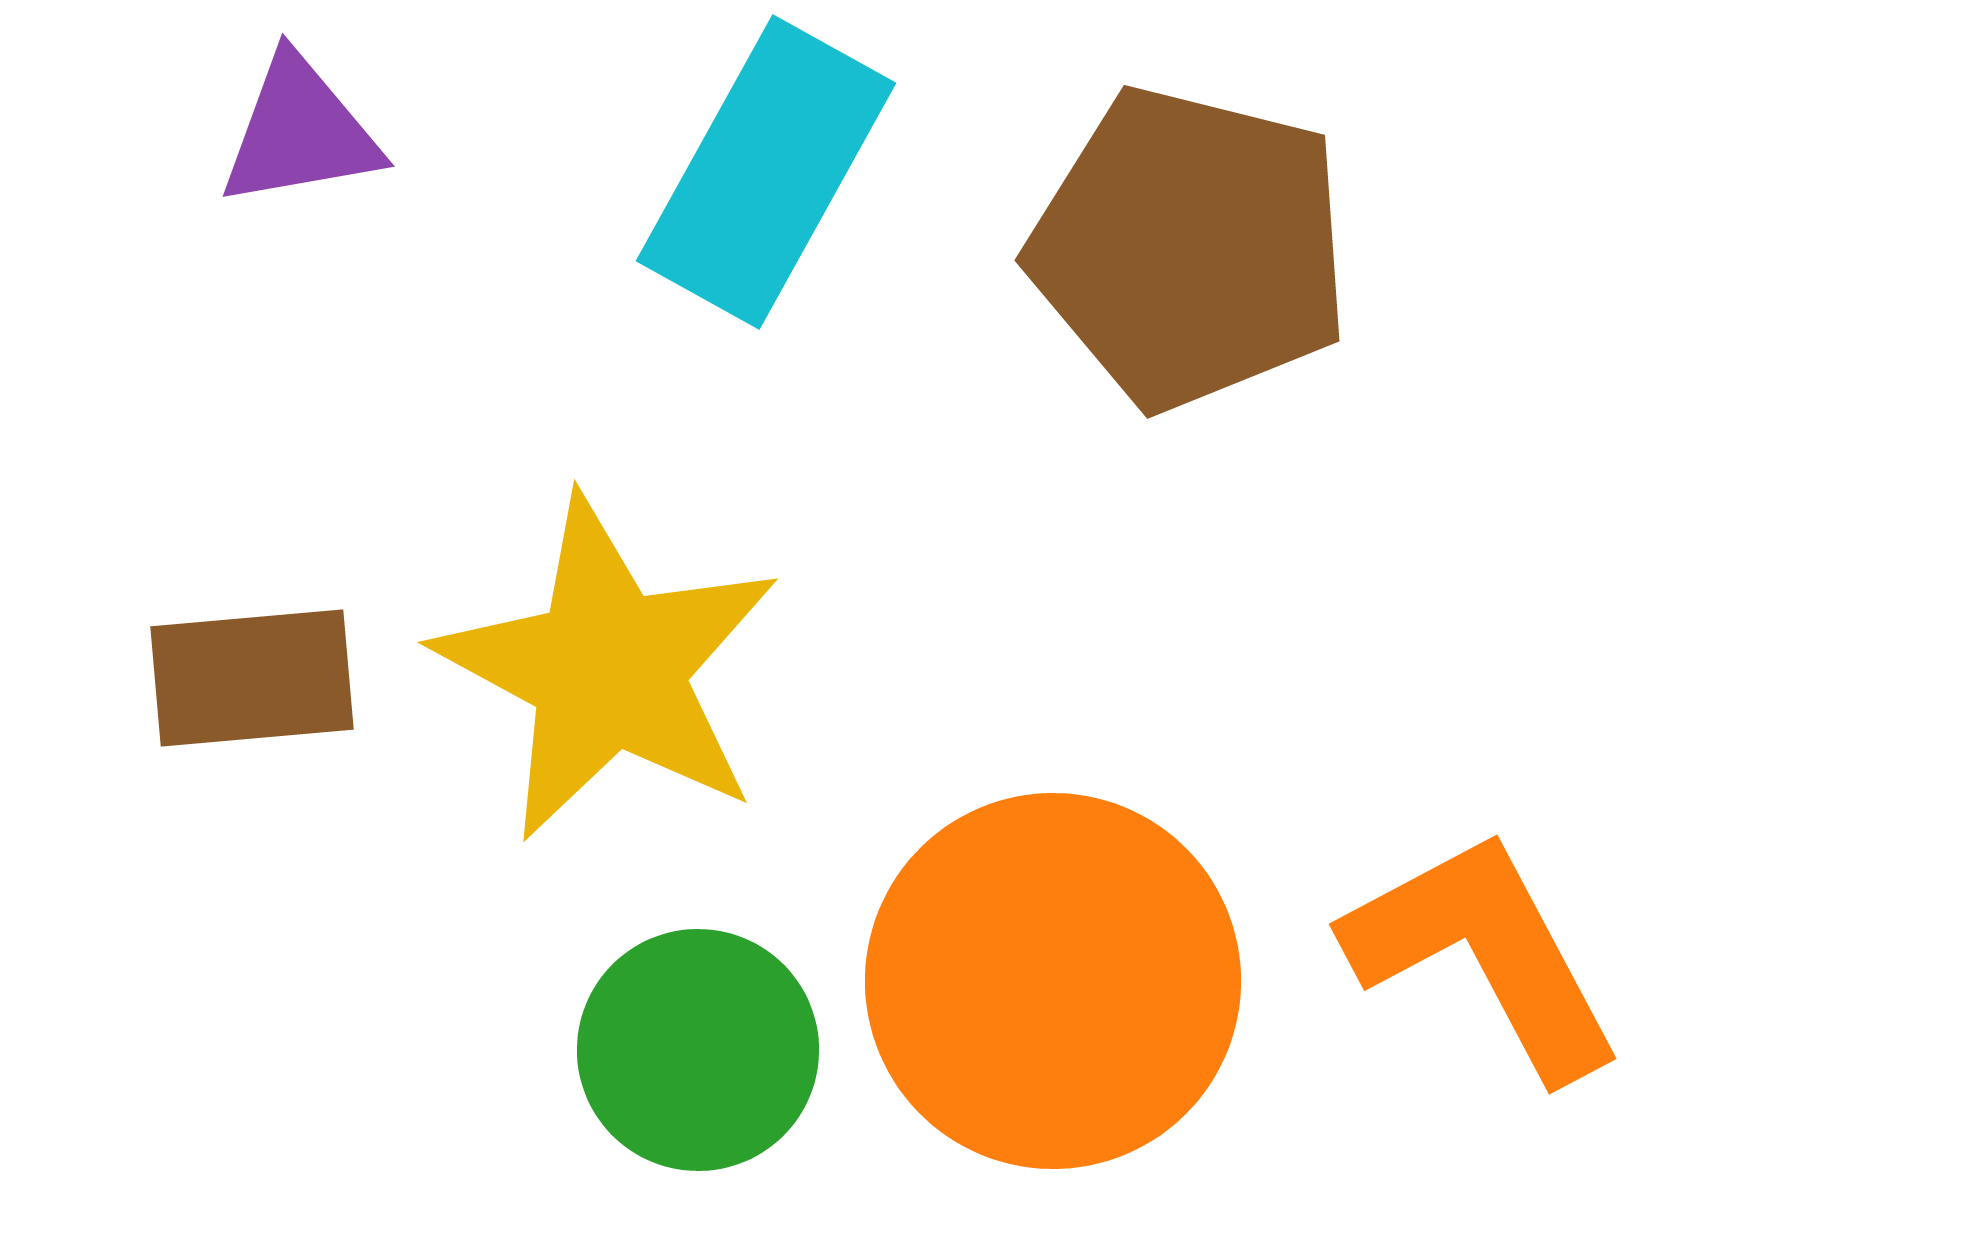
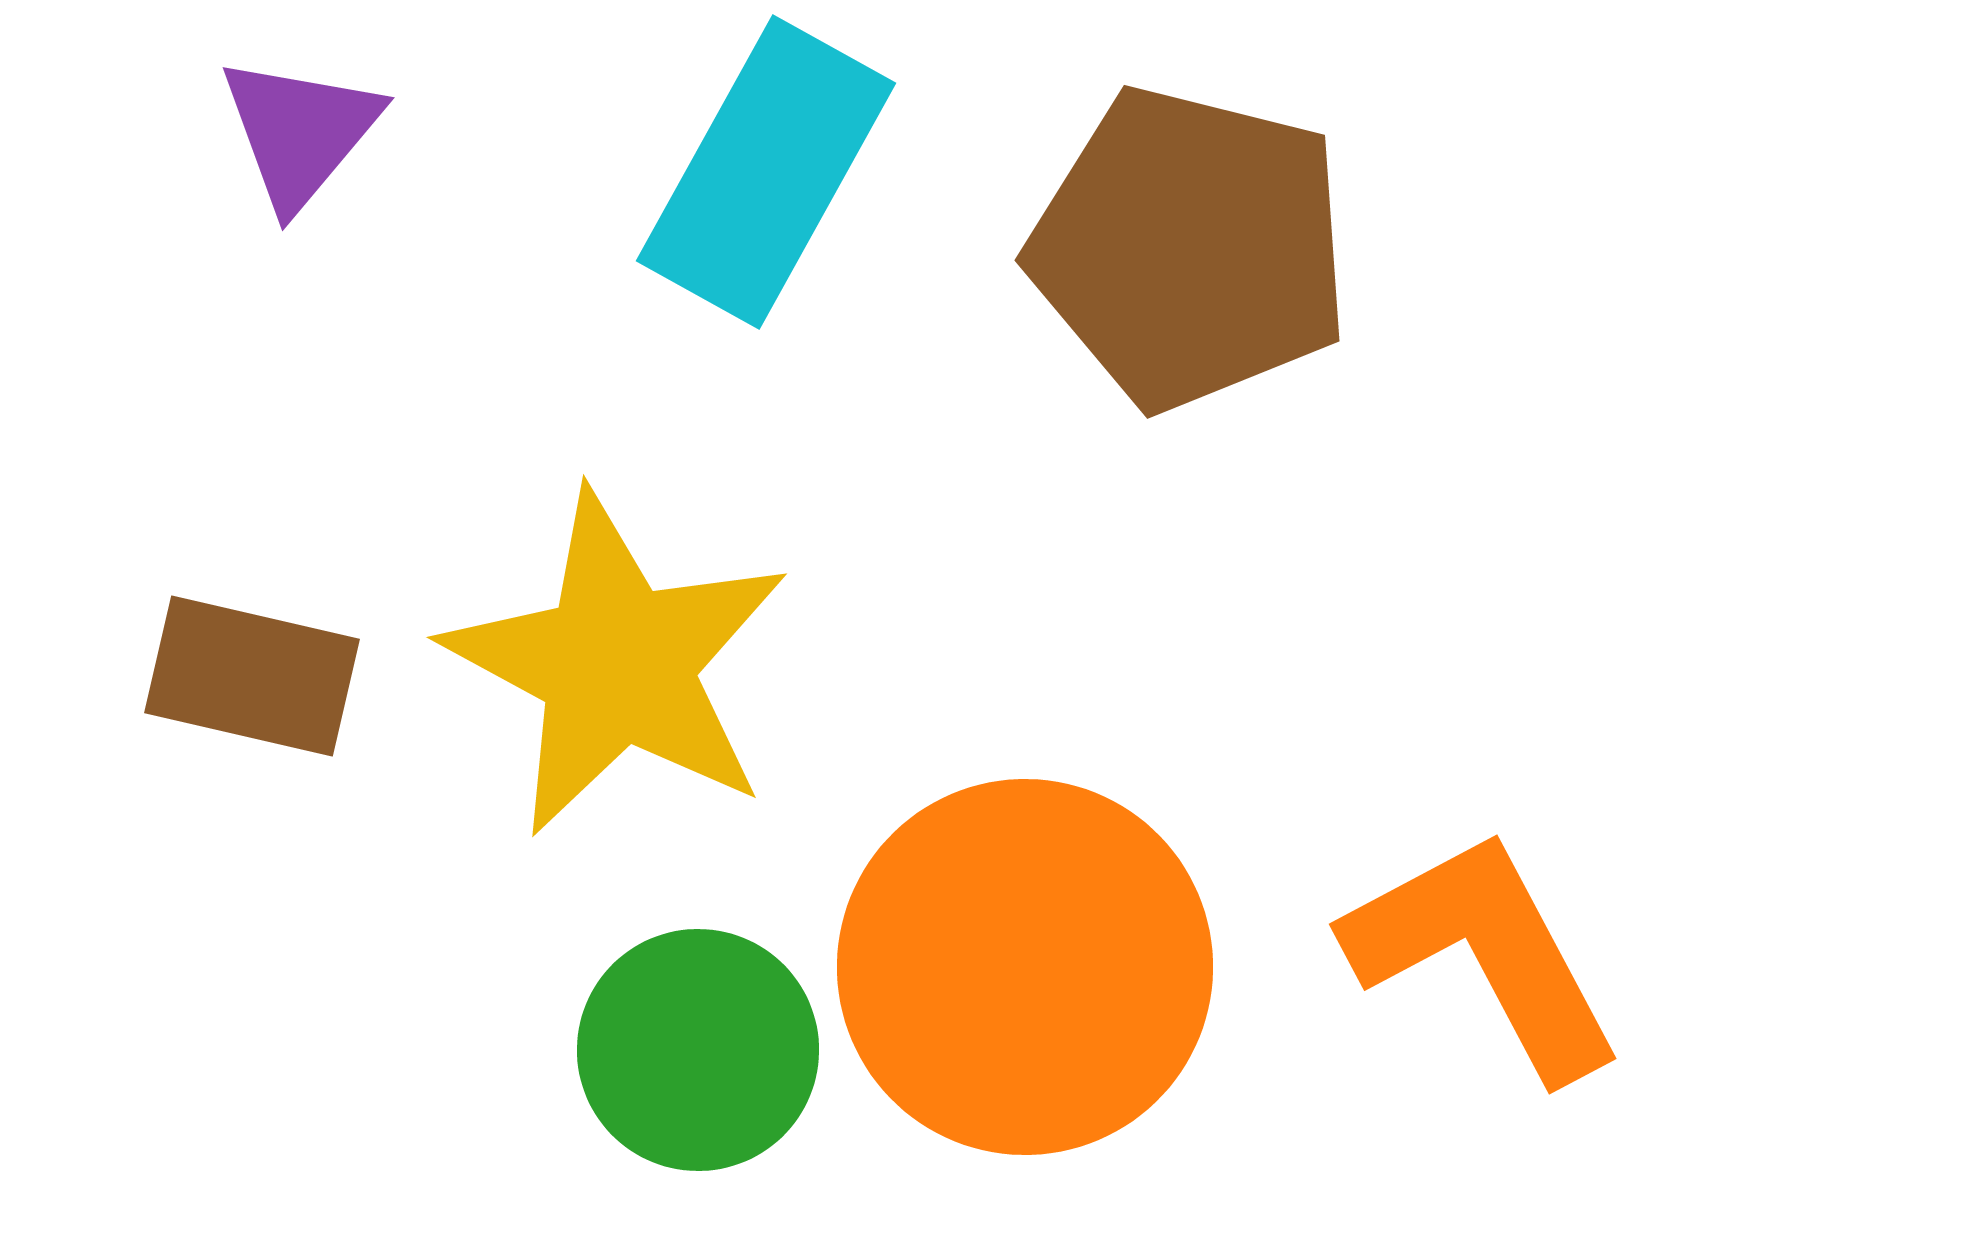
purple triangle: rotated 40 degrees counterclockwise
yellow star: moved 9 px right, 5 px up
brown rectangle: moved 2 px up; rotated 18 degrees clockwise
orange circle: moved 28 px left, 14 px up
